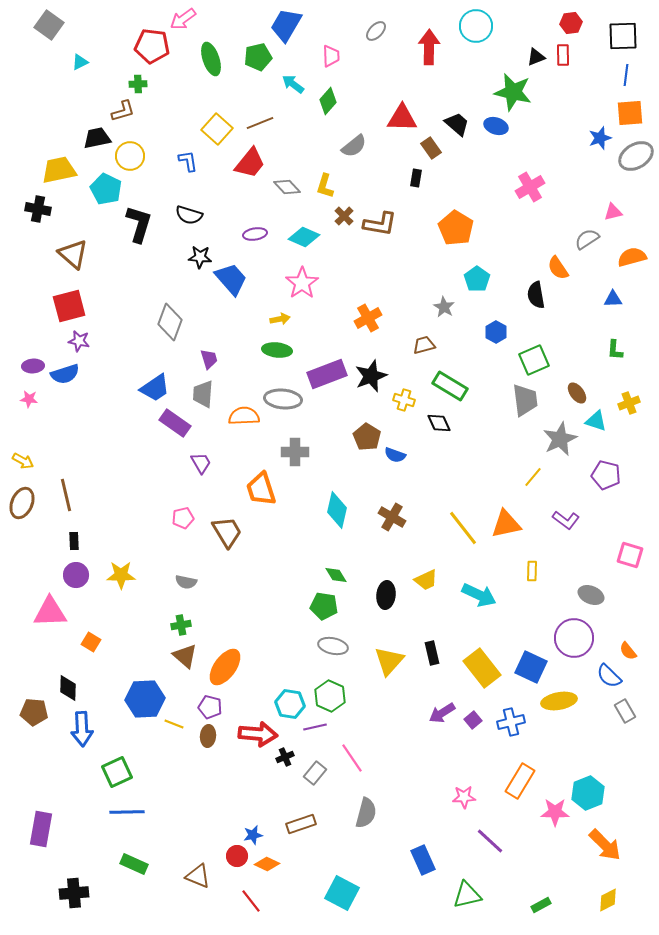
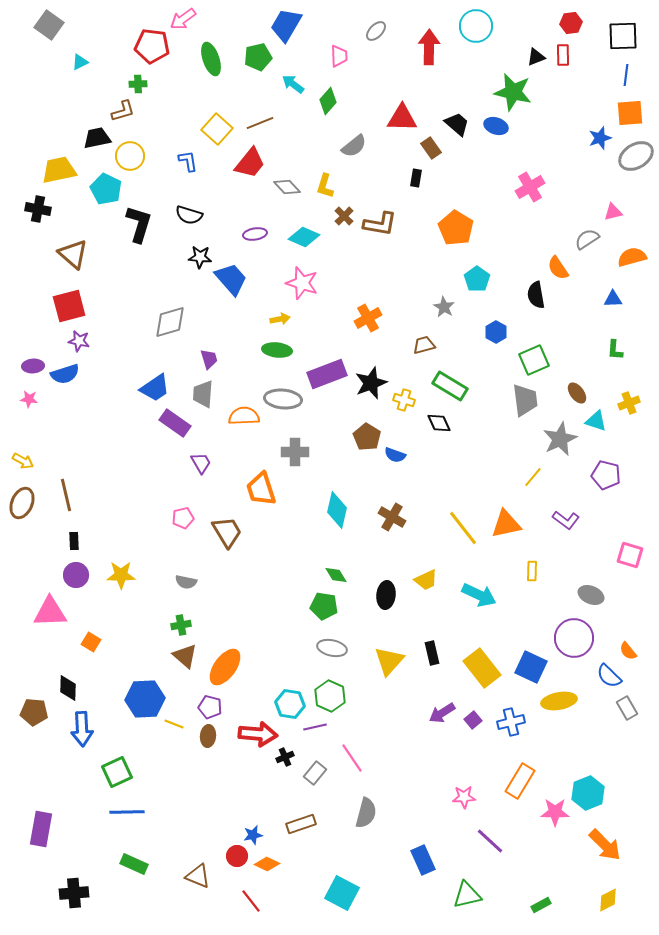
pink trapezoid at (331, 56): moved 8 px right
pink star at (302, 283): rotated 20 degrees counterclockwise
gray diamond at (170, 322): rotated 54 degrees clockwise
black star at (371, 376): moved 7 px down
gray ellipse at (333, 646): moved 1 px left, 2 px down
gray rectangle at (625, 711): moved 2 px right, 3 px up
